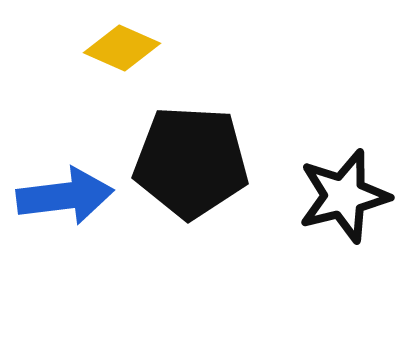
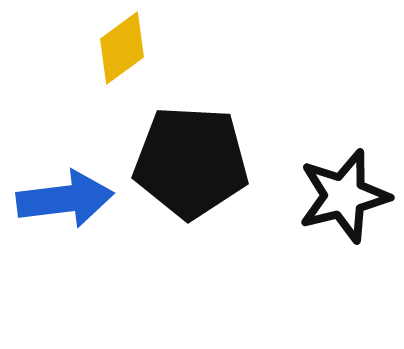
yellow diamond: rotated 60 degrees counterclockwise
blue arrow: moved 3 px down
